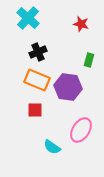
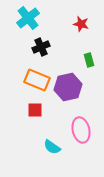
cyan cross: rotated 10 degrees clockwise
black cross: moved 3 px right, 5 px up
green rectangle: rotated 32 degrees counterclockwise
purple hexagon: rotated 20 degrees counterclockwise
pink ellipse: rotated 45 degrees counterclockwise
